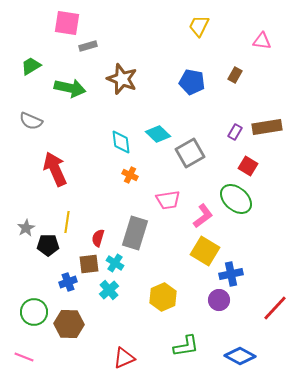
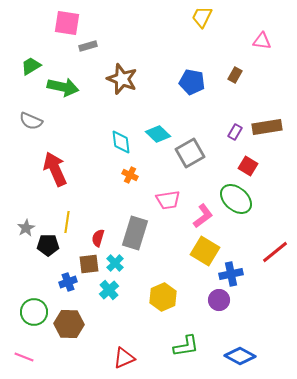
yellow trapezoid at (199, 26): moved 3 px right, 9 px up
green arrow at (70, 88): moved 7 px left, 1 px up
cyan cross at (115, 263): rotated 12 degrees clockwise
red line at (275, 308): moved 56 px up; rotated 8 degrees clockwise
